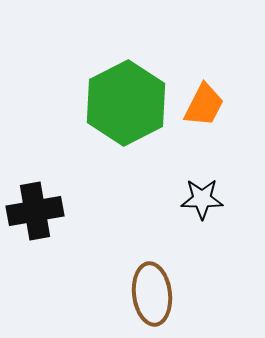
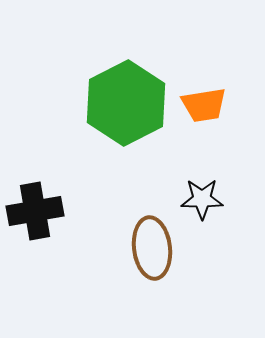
orange trapezoid: rotated 54 degrees clockwise
brown ellipse: moved 46 px up
